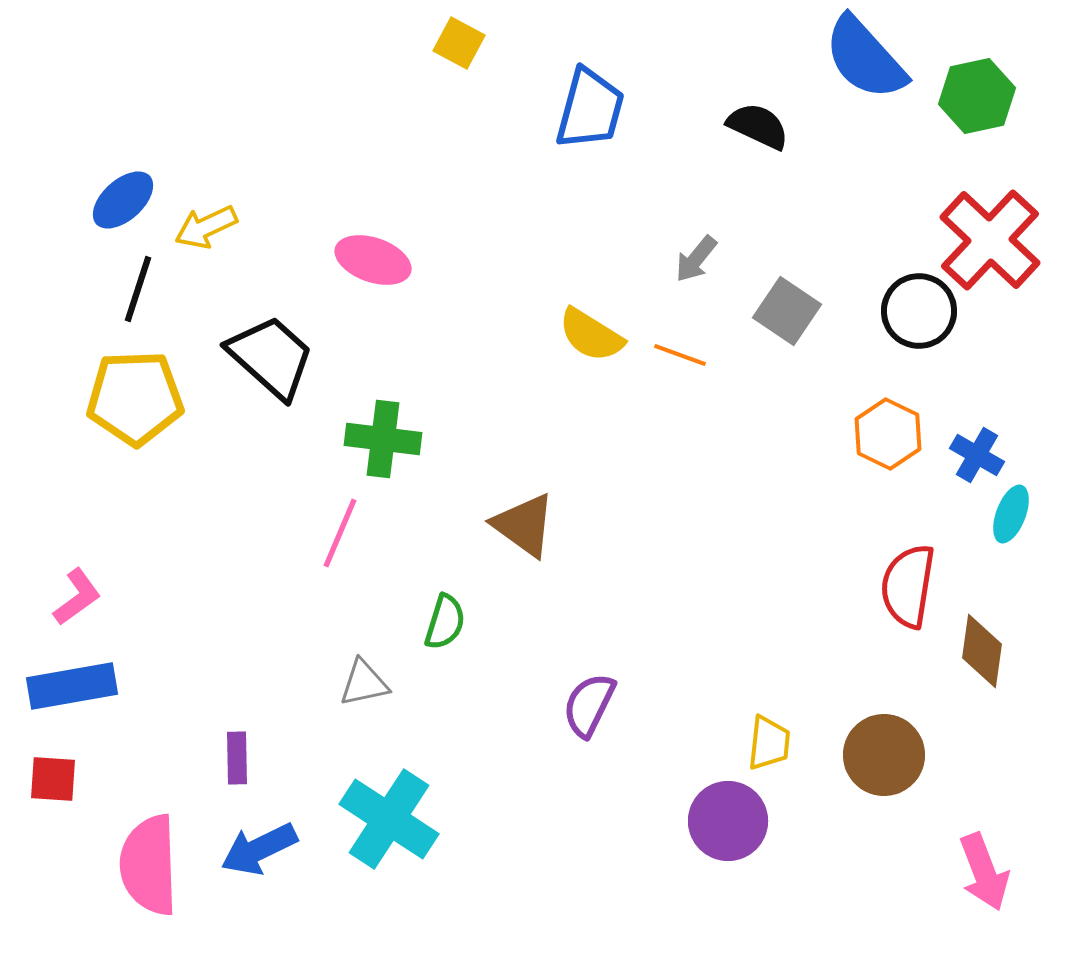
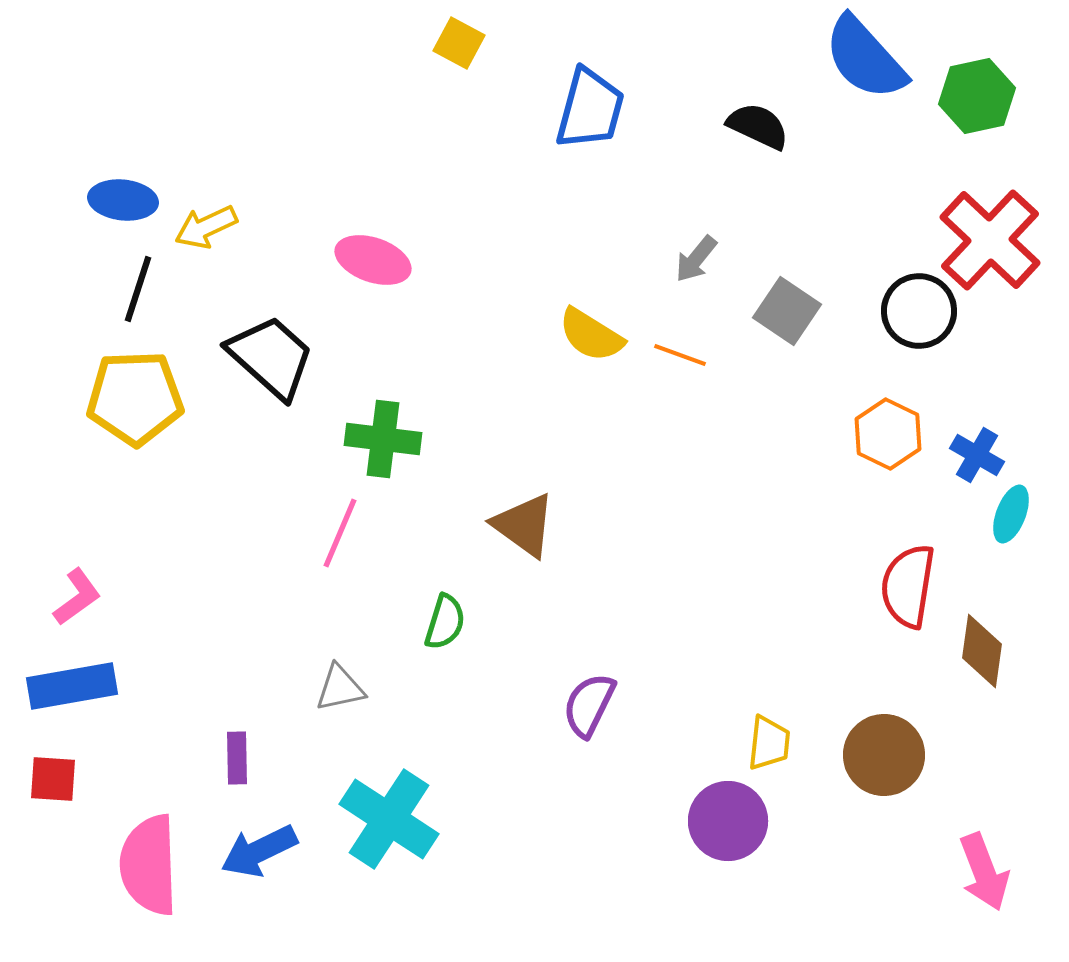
blue ellipse: rotated 48 degrees clockwise
gray triangle: moved 24 px left, 5 px down
blue arrow: moved 2 px down
